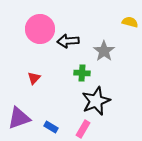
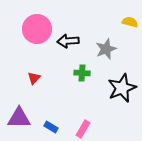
pink circle: moved 3 px left
gray star: moved 2 px right, 2 px up; rotated 15 degrees clockwise
black star: moved 26 px right, 13 px up
purple triangle: rotated 20 degrees clockwise
